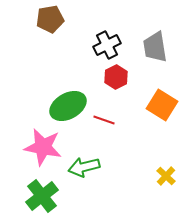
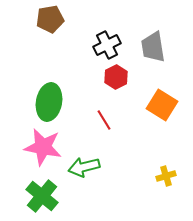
gray trapezoid: moved 2 px left
green ellipse: moved 19 px left, 4 px up; rotated 51 degrees counterclockwise
red line: rotated 40 degrees clockwise
yellow cross: rotated 30 degrees clockwise
green cross: rotated 12 degrees counterclockwise
